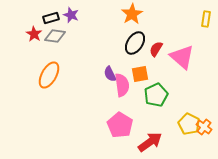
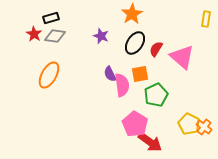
purple star: moved 30 px right, 21 px down
pink pentagon: moved 15 px right, 1 px up
red arrow: rotated 70 degrees clockwise
